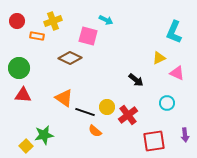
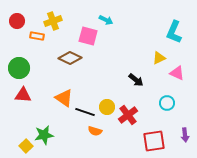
orange semicircle: rotated 24 degrees counterclockwise
